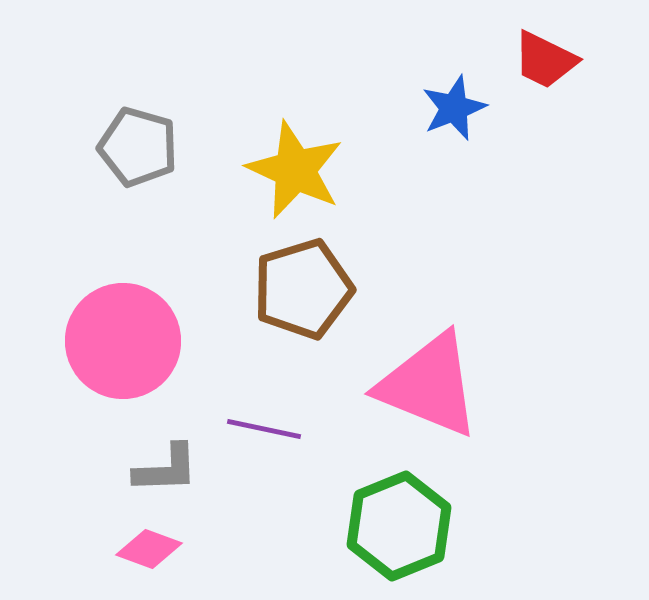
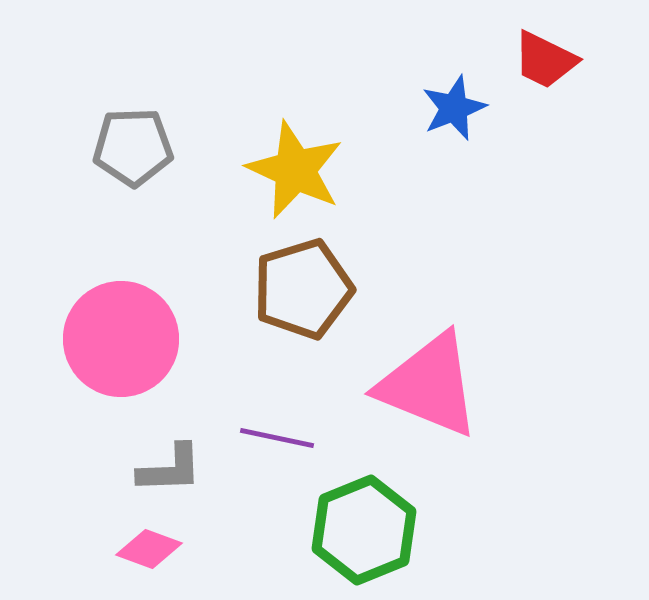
gray pentagon: moved 5 px left; rotated 18 degrees counterclockwise
pink circle: moved 2 px left, 2 px up
purple line: moved 13 px right, 9 px down
gray L-shape: moved 4 px right
green hexagon: moved 35 px left, 4 px down
